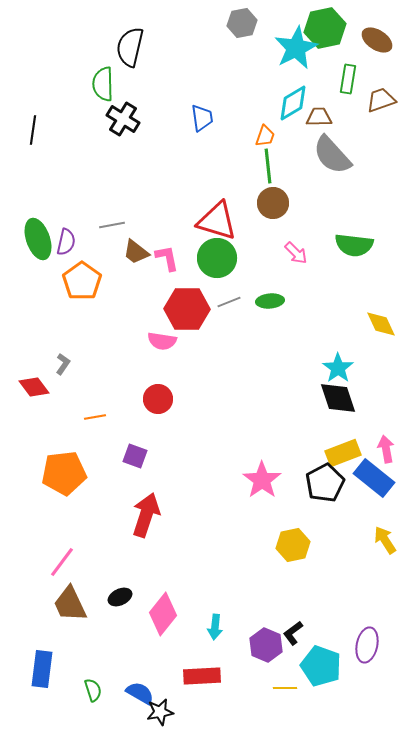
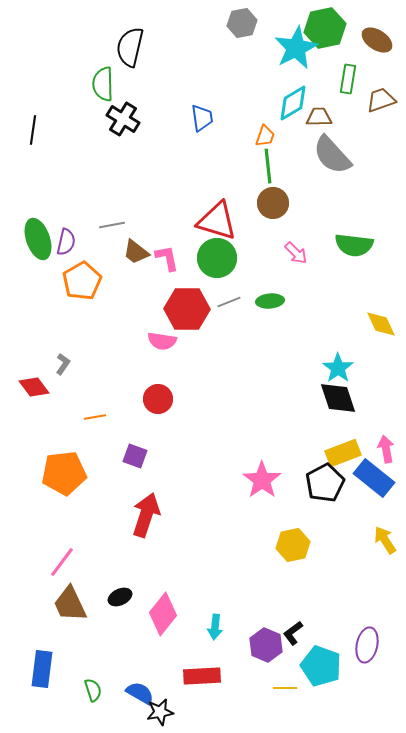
orange pentagon at (82, 281): rotated 6 degrees clockwise
